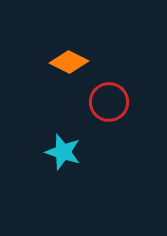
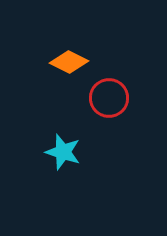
red circle: moved 4 px up
